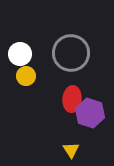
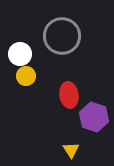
gray circle: moved 9 px left, 17 px up
red ellipse: moved 3 px left, 4 px up; rotated 15 degrees counterclockwise
purple hexagon: moved 4 px right, 4 px down
